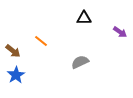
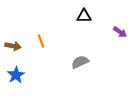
black triangle: moved 2 px up
orange line: rotated 32 degrees clockwise
brown arrow: moved 5 px up; rotated 28 degrees counterclockwise
